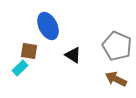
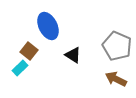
brown square: rotated 30 degrees clockwise
